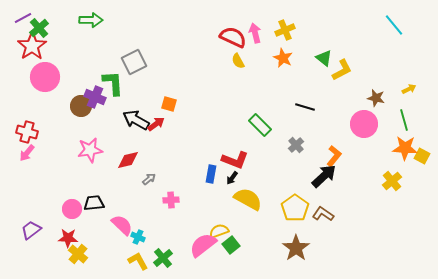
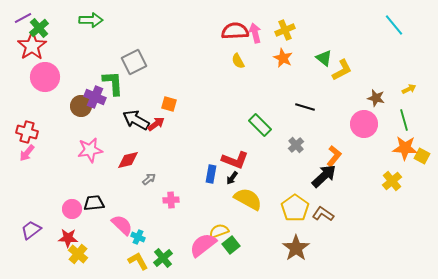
red semicircle at (233, 37): moved 2 px right, 6 px up; rotated 28 degrees counterclockwise
